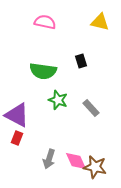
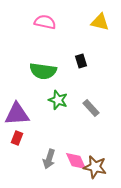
purple triangle: moved 1 px up; rotated 32 degrees counterclockwise
